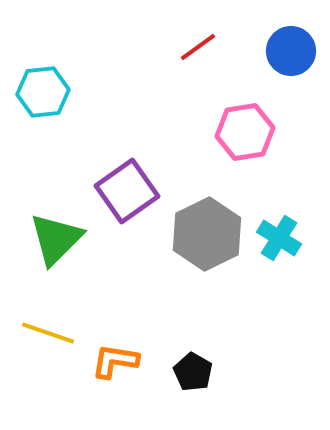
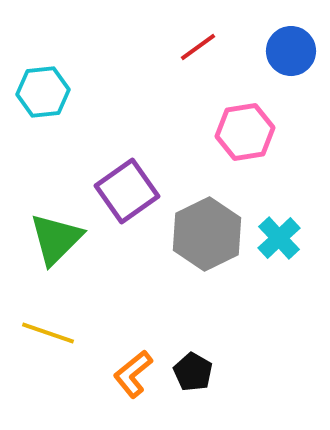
cyan cross: rotated 15 degrees clockwise
orange L-shape: moved 18 px right, 13 px down; rotated 48 degrees counterclockwise
